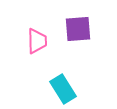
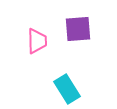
cyan rectangle: moved 4 px right
